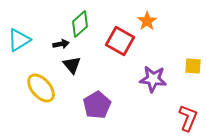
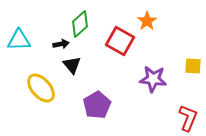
cyan triangle: rotated 30 degrees clockwise
